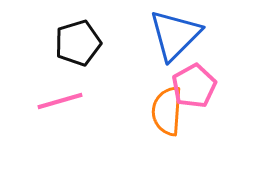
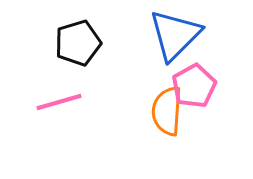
pink line: moved 1 px left, 1 px down
